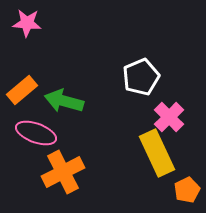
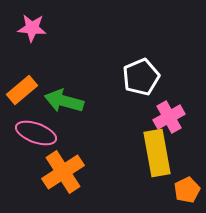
pink star: moved 5 px right, 5 px down
pink cross: rotated 16 degrees clockwise
yellow rectangle: rotated 15 degrees clockwise
orange cross: rotated 6 degrees counterclockwise
